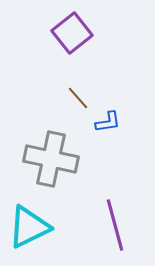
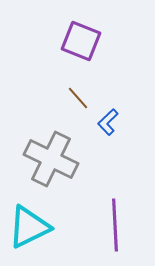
purple square: moved 9 px right, 8 px down; rotated 30 degrees counterclockwise
blue L-shape: rotated 144 degrees clockwise
gray cross: rotated 14 degrees clockwise
purple line: rotated 12 degrees clockwise
